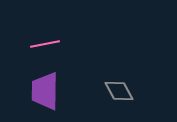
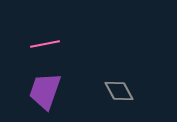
purple trapezoid: rotated 18 degrees clockwise
